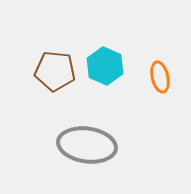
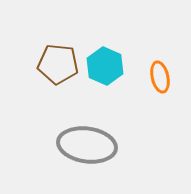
brown pentagon: moved 3 px right, 7 px up
